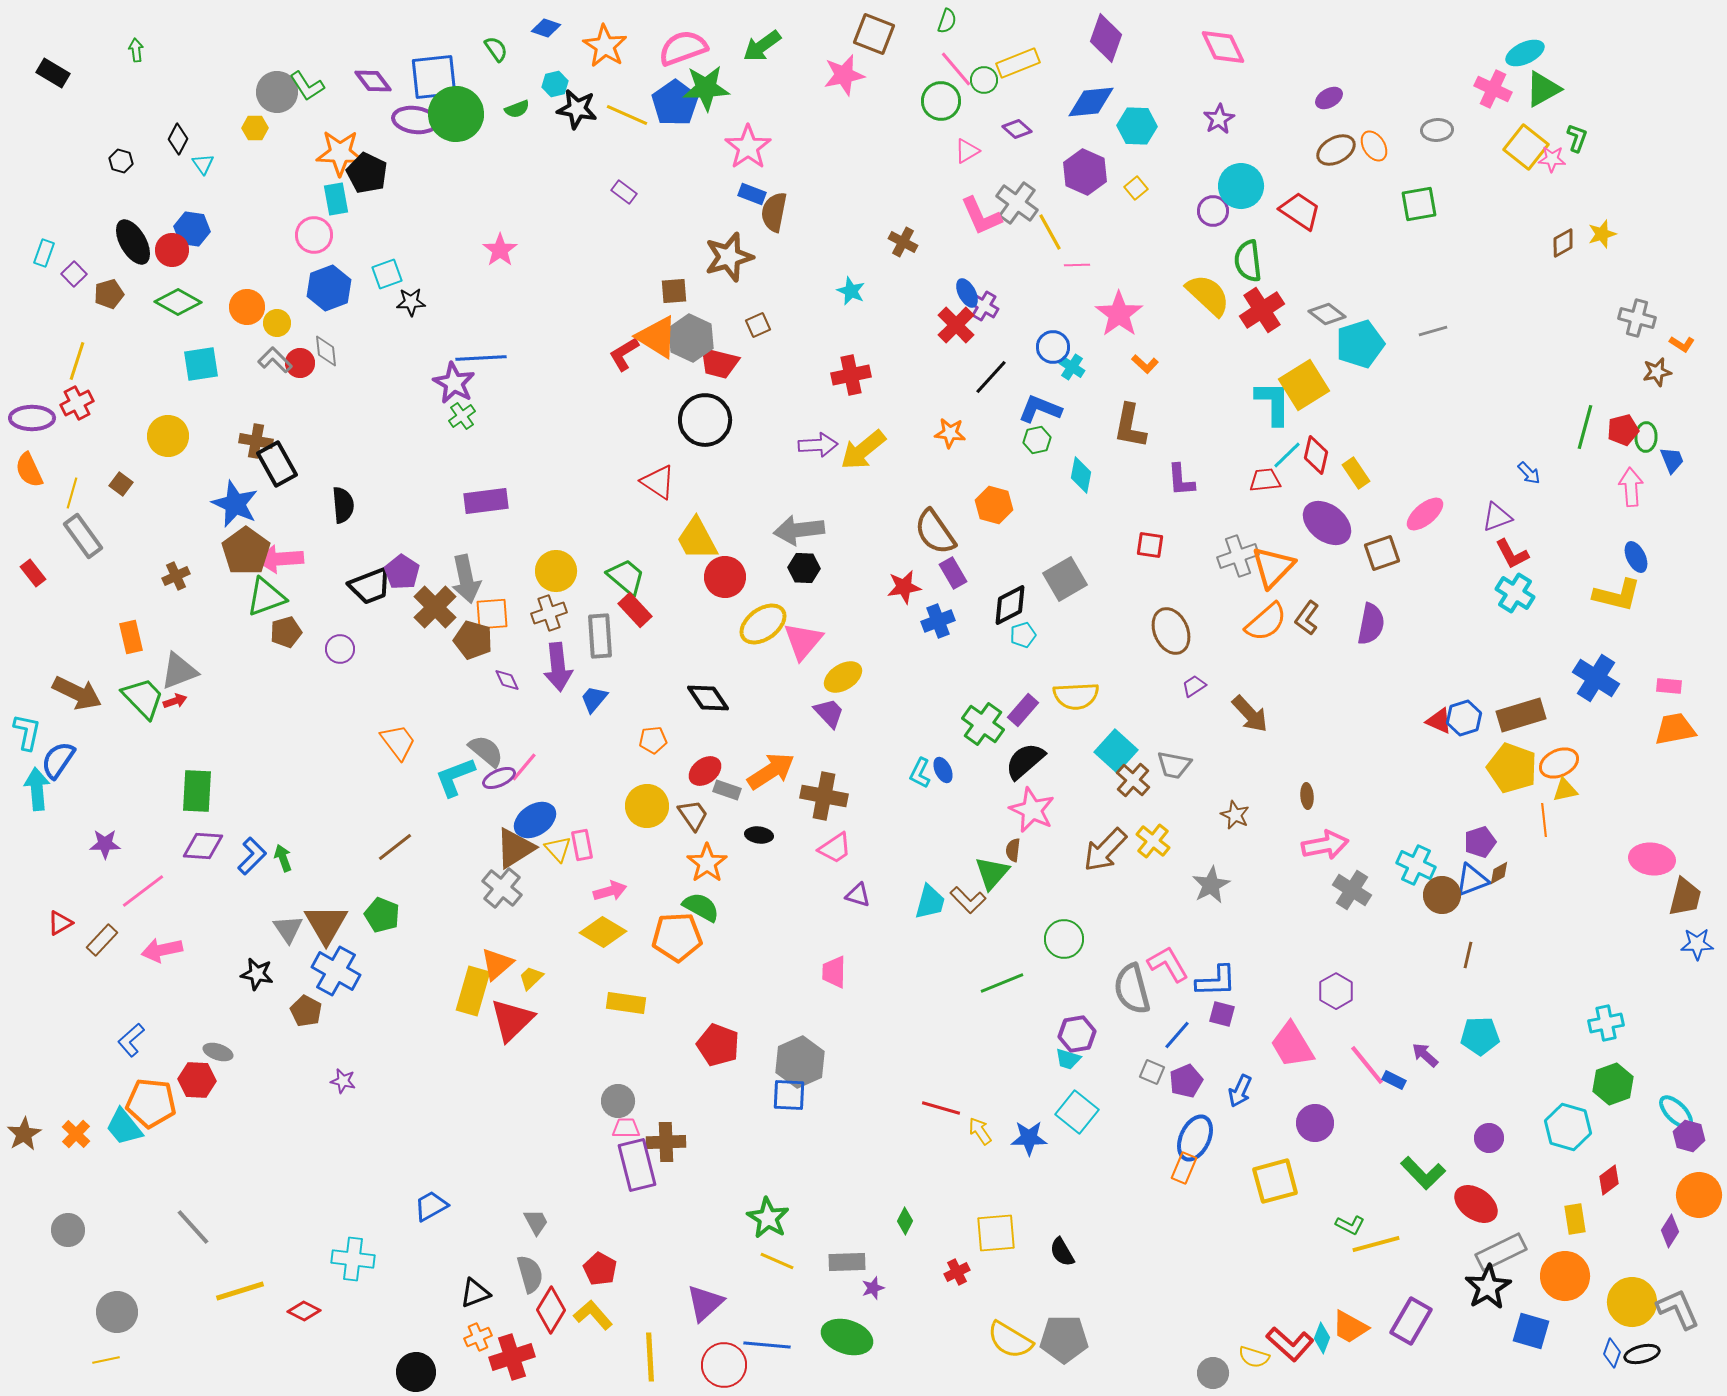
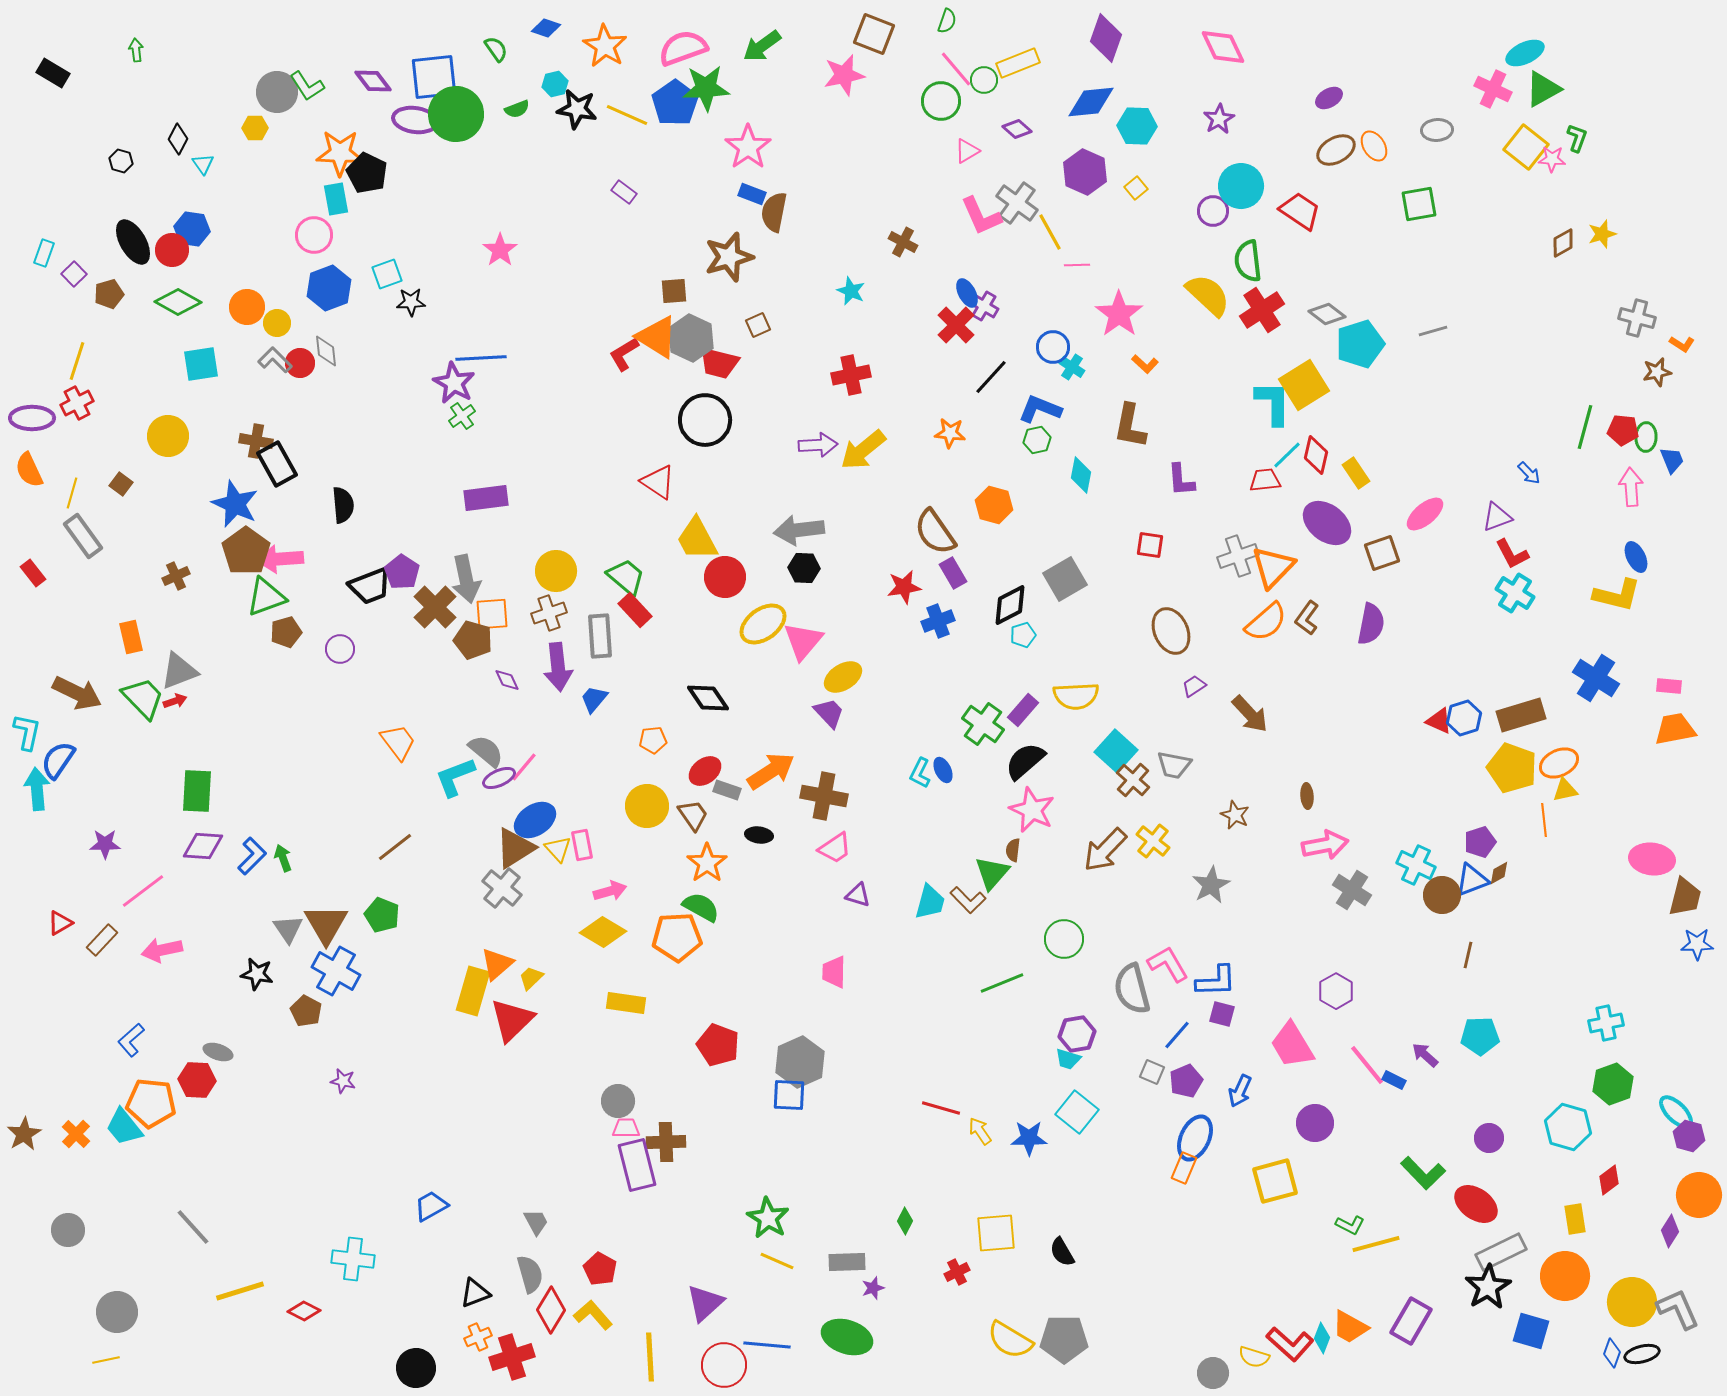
red pentagon at (1623, 430): rotated 20 degrees clockwise
purple rectangle at (486, 501): moved 3 px up
black circle at (416, 1372): moved 4 px up
